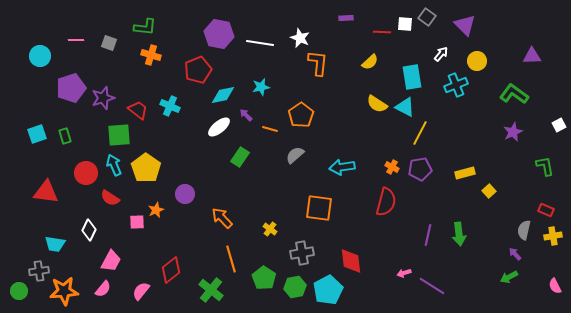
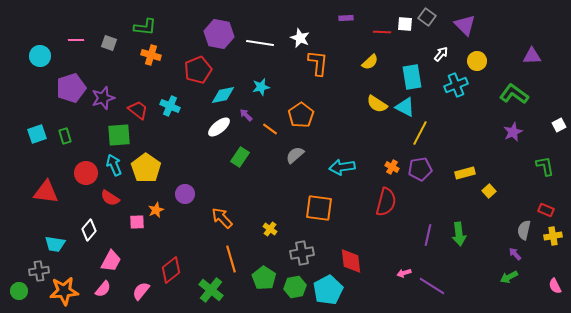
orange line at (270, 129): rotated 21 degrees clockwise
white diamond at (89, 230): rotated 15 degrees clockwise
